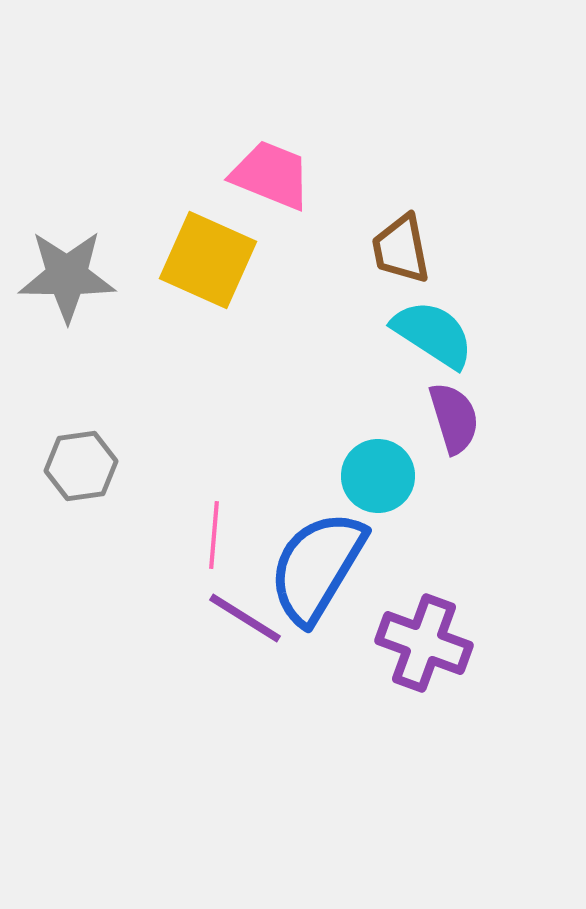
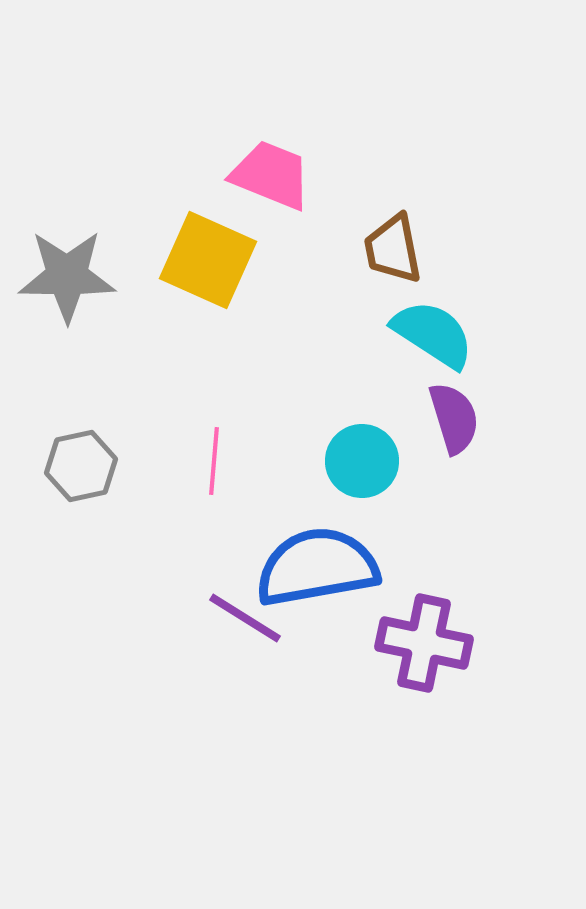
brown trapezoid: moved 8 px left
gray hexagon: rotated 4 degrees counterclockwise
cyan circle: moved 16 px left, 15 px up
pink line: moved 74 px up
blue semicircle: rotated 49 degrees clockwise
purple cross: rotated 8 degrees counterclockwise
